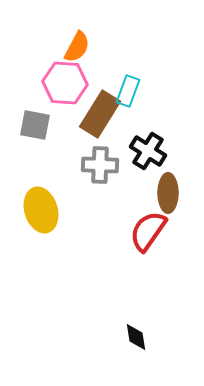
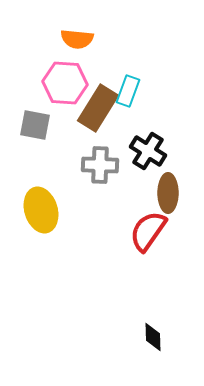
orange semicircle: moved 8 px up; rotated 68 degrees clockwise
brown rectangle: moved 2 px left, 6 px up
black diamond: moved 17 px right; rotated 8 degrees clockwise
